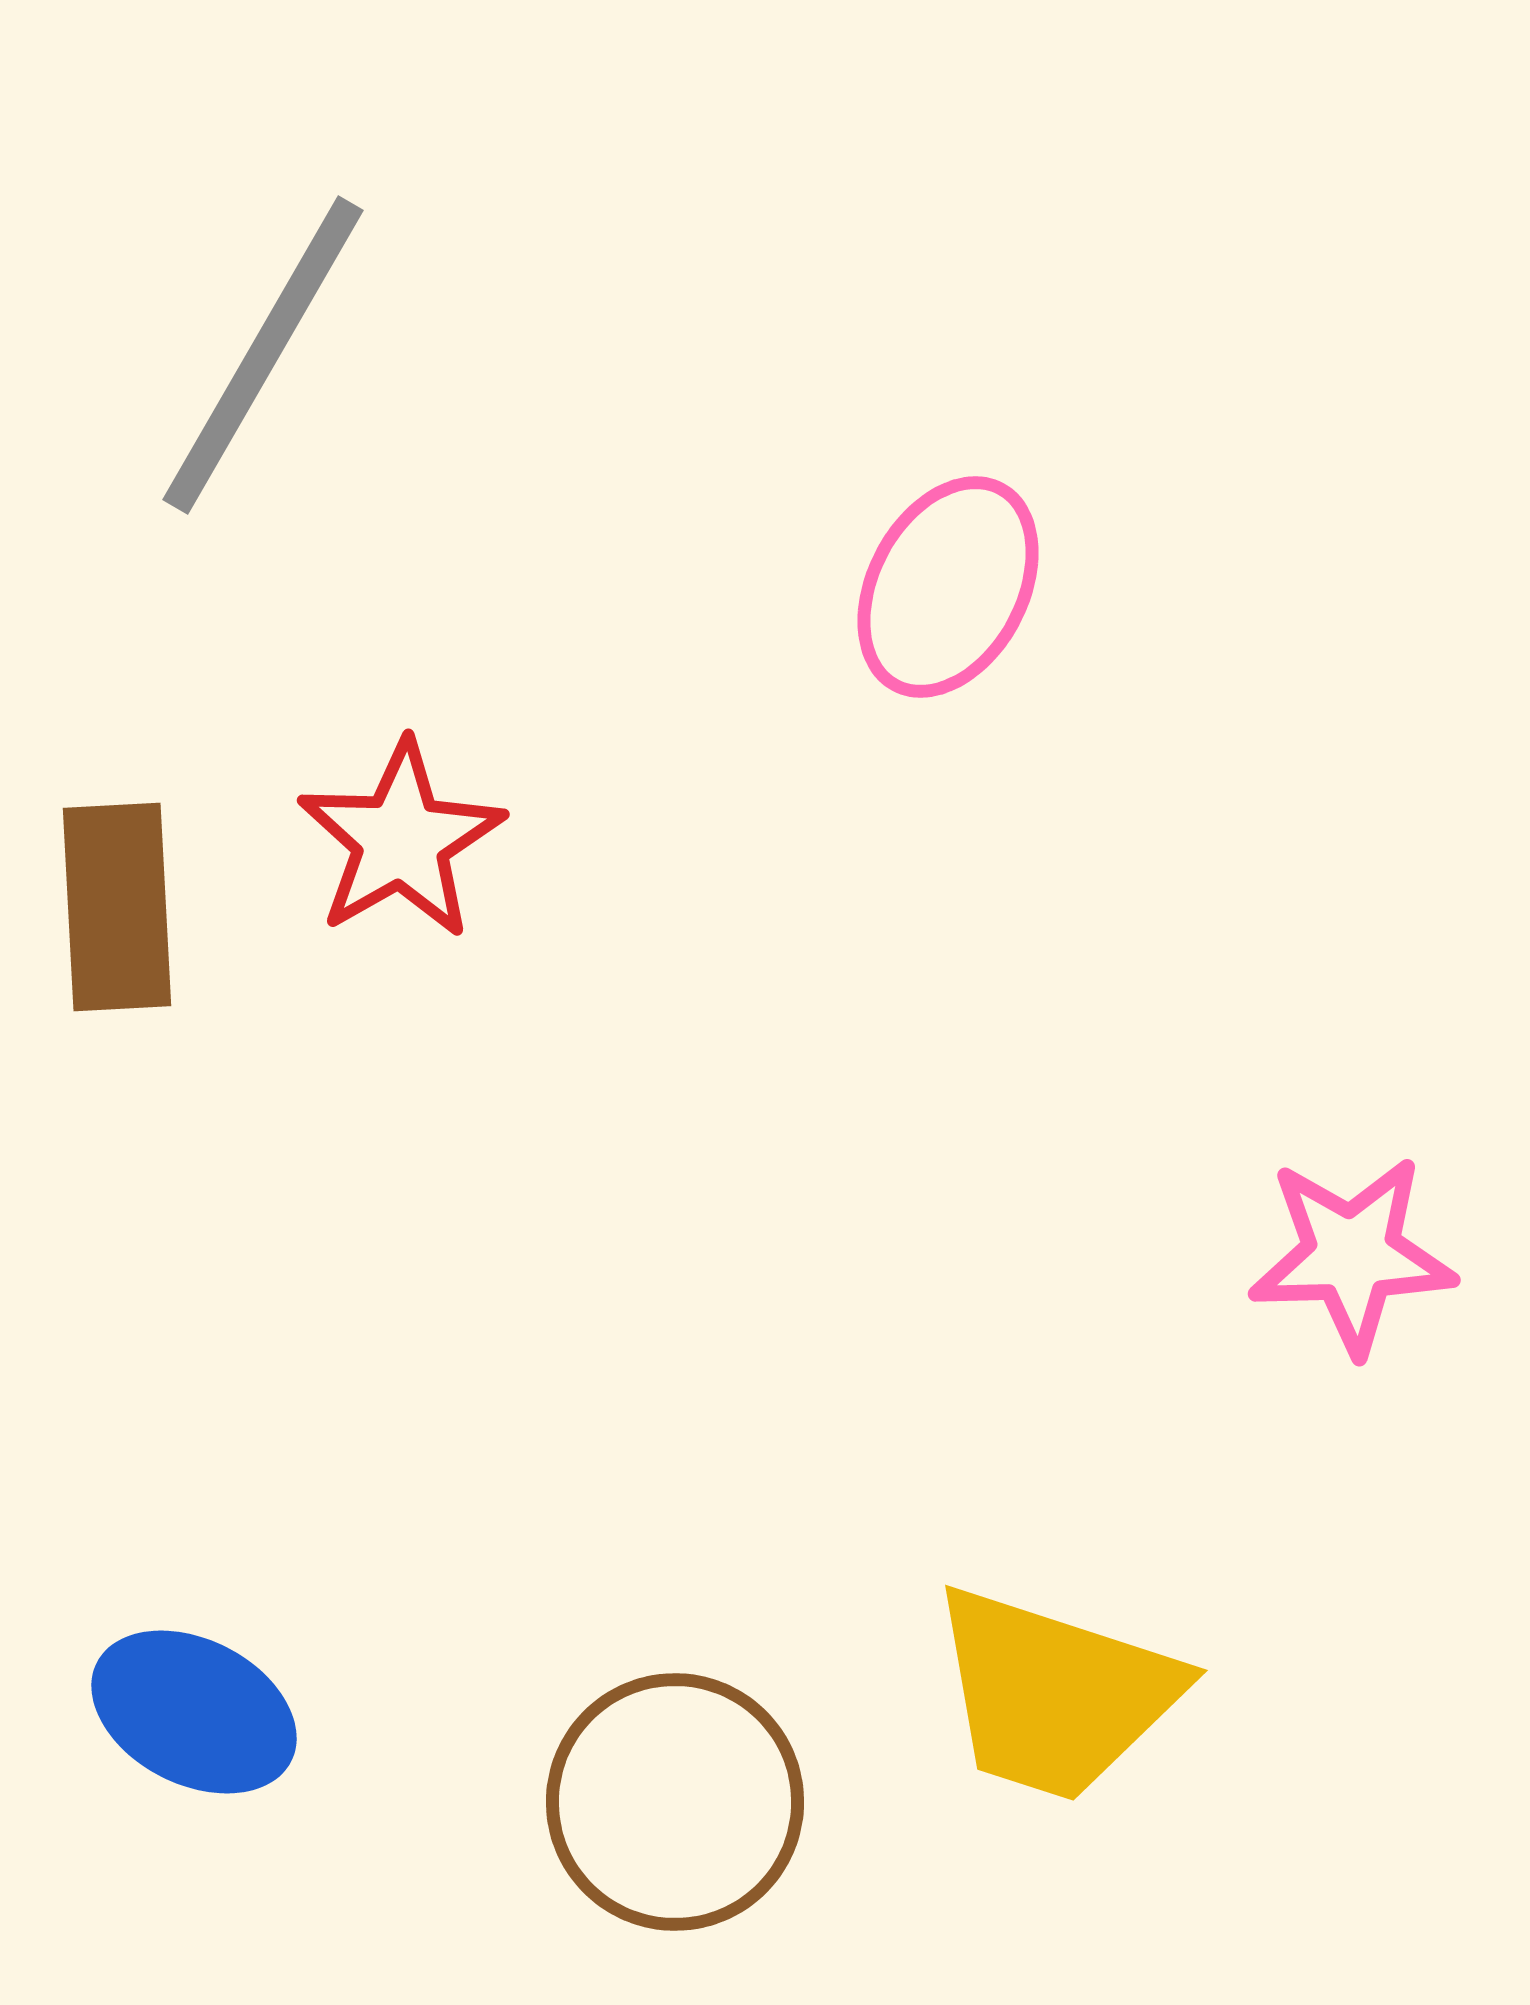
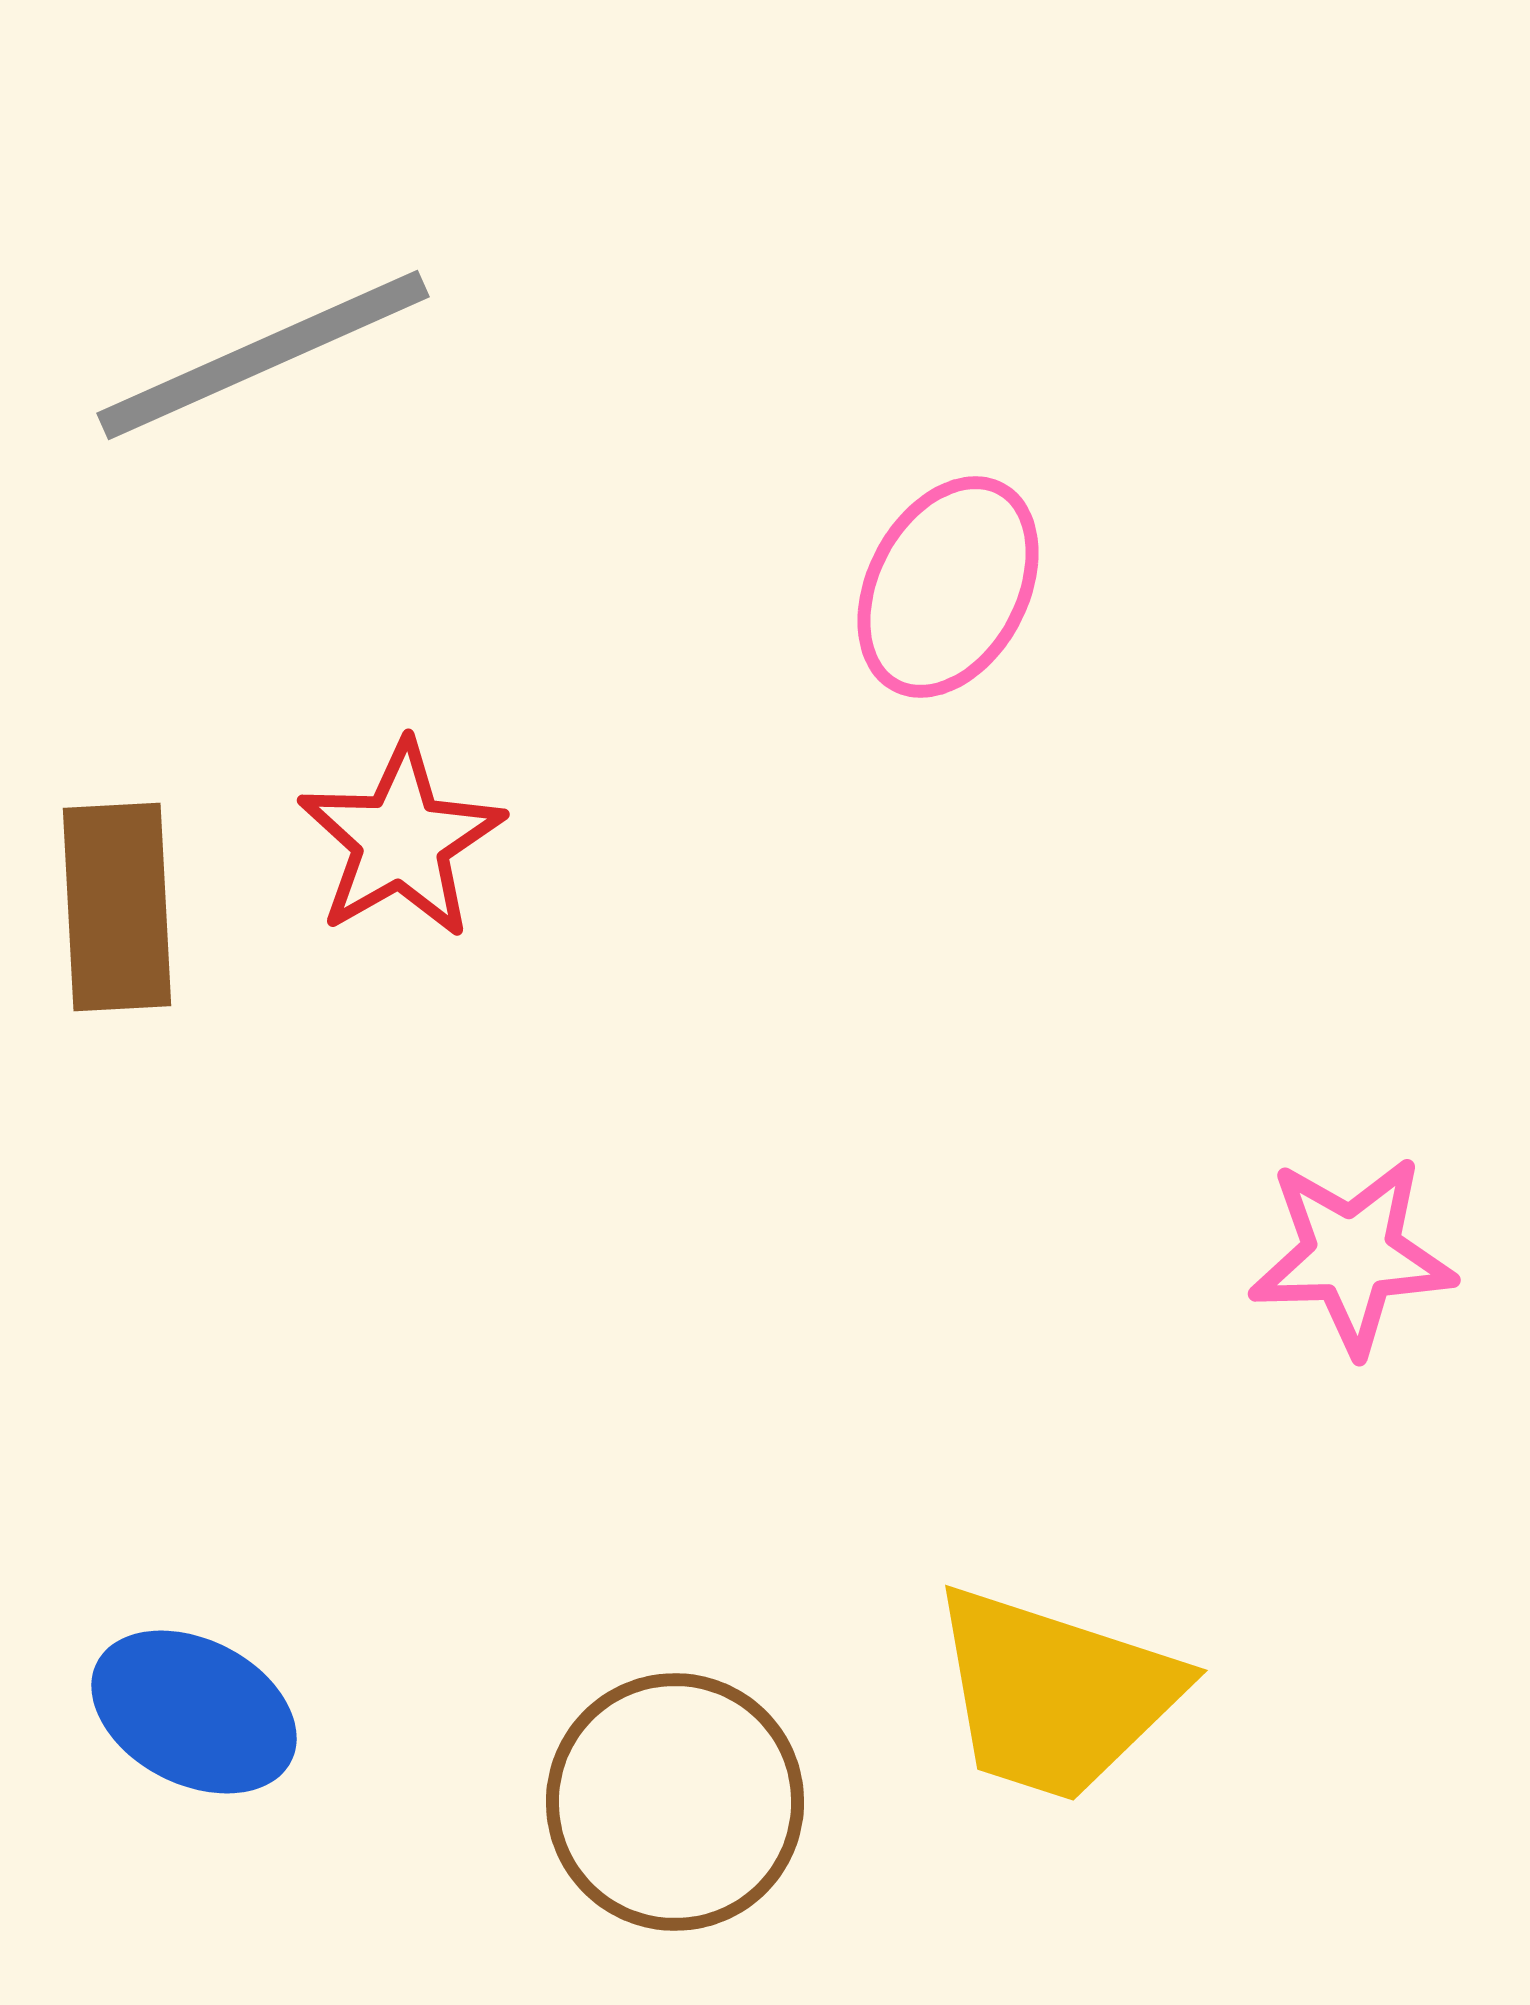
gray line: rotated 36 degrees clockwise
